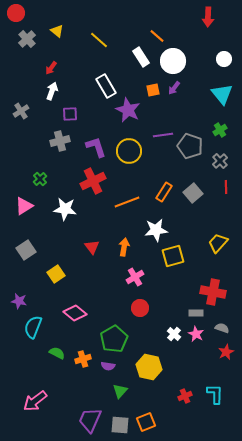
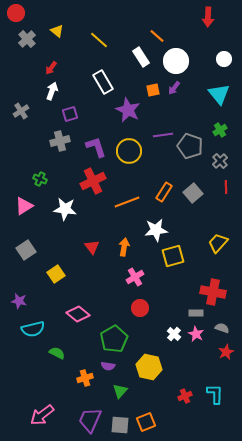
white circle at (173, 61): moved 3 px right
white rectangle at (106, 86): moved 3 px left, 4 px up
cyan triangle at (222, 94): moved 3 px left
purple square at (70, 114): rotated 14 degrees counterclockwise
green cross at (40, 179): rotated 24 degrees counterclockwise
pink diamond at (75, 313): moved 3 px right, 1 px down
cyan semicircle at (33, 327): moved 2 px down; rotated 125 degrees counterclockwise
orange cross at (83, 359): moved 2 px right, 19 px down
pink arrow at (35, 401): moved 7 px right, 14 px down
